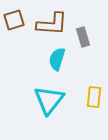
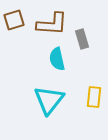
gray rectangle: moved 1 px left, 2 px down
cyan semicircle: rotated 30 degrees counterclockwise
